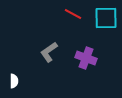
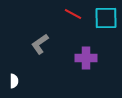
gray L-shape: moved 9 px left, 8 px up
purple cross: rotated 20 degrees counterclockwise
